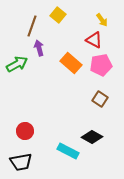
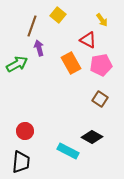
red triangle: moved 6 px left
orange rectangle: rotated 20 degrees clockwise
black trapezoid: rotated 75 degrees counterclockwise
